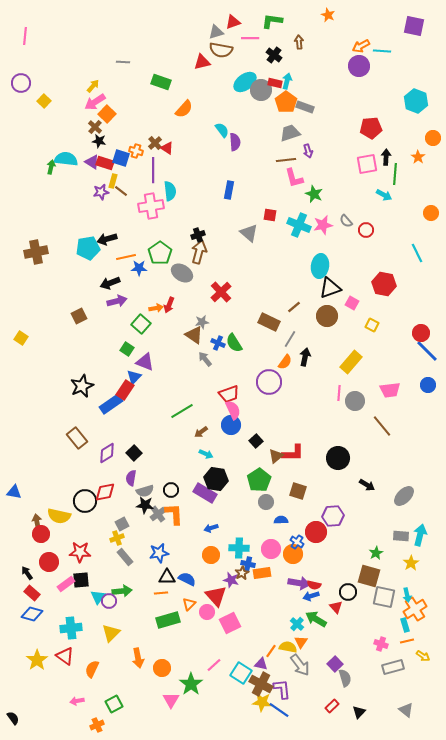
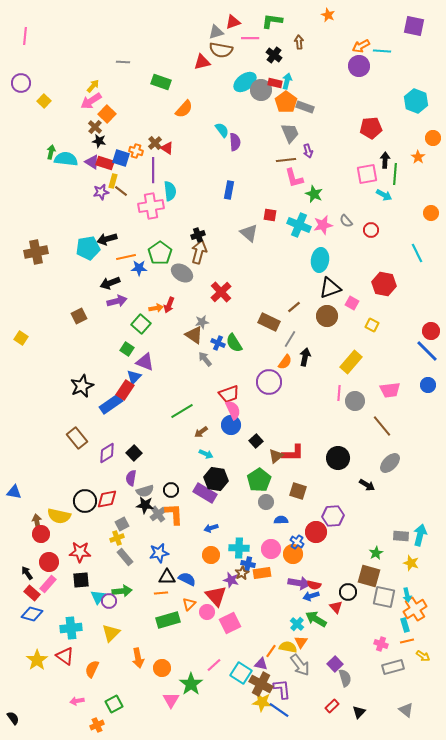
pink arrow at (95, 102): moved 4 px left, 1 px up
gray trapezoid at (290, 133): rotated 85 degrees clockwise
black arrow at (386, 157): moved 1 px left, 3 px down
pink square at (367, 164): moved 10 px down
green arrow at (51, 167): moved 15 px up
red circle at (366, 230): moved 5 px right
cyan ellipse at (320, 266): moved 6 px up
red circle at (421, 333): moved 10 px right, 2 px up
red diamond at (105, 492): moved 2 px right, 7 px down
gray ellipse at (404, 496): moved 14 px left, 33 px up
yellow star at (411, 563): rotated 21 degrees counterclockwise
pink rectangle at (66, 584): moved 18 px left; rotated 12 degrees counterclockwise
